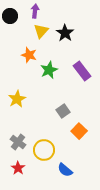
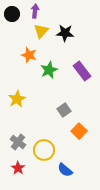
black circle: moved 2 px right, 2 px up
black star: rotated 30 degrees counterclockwise
gray square: moved 1 px right, 1 px up
